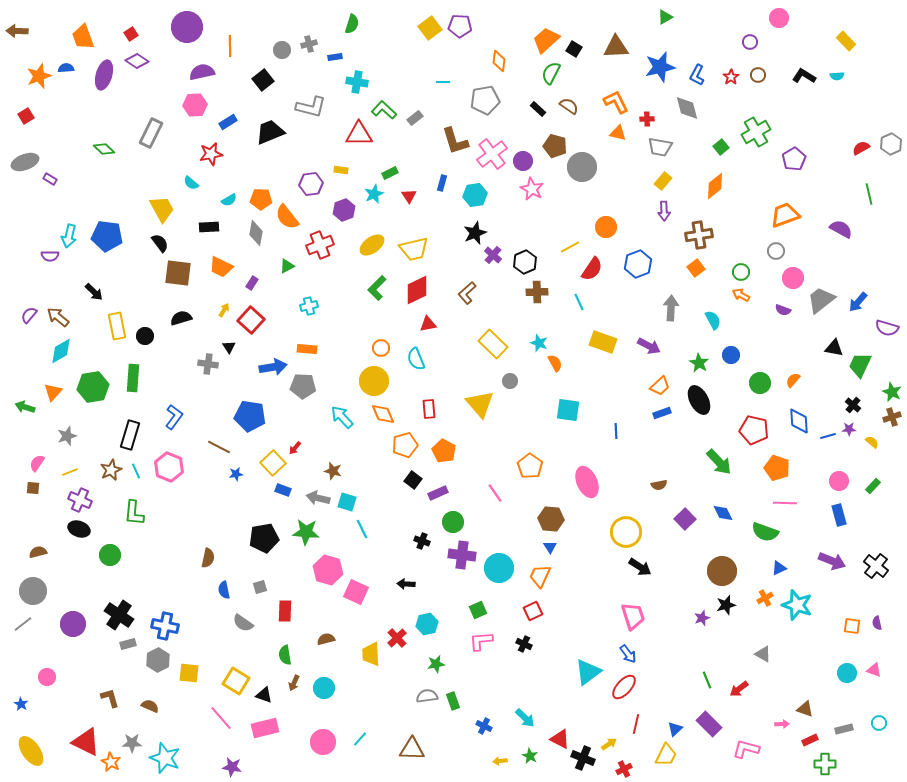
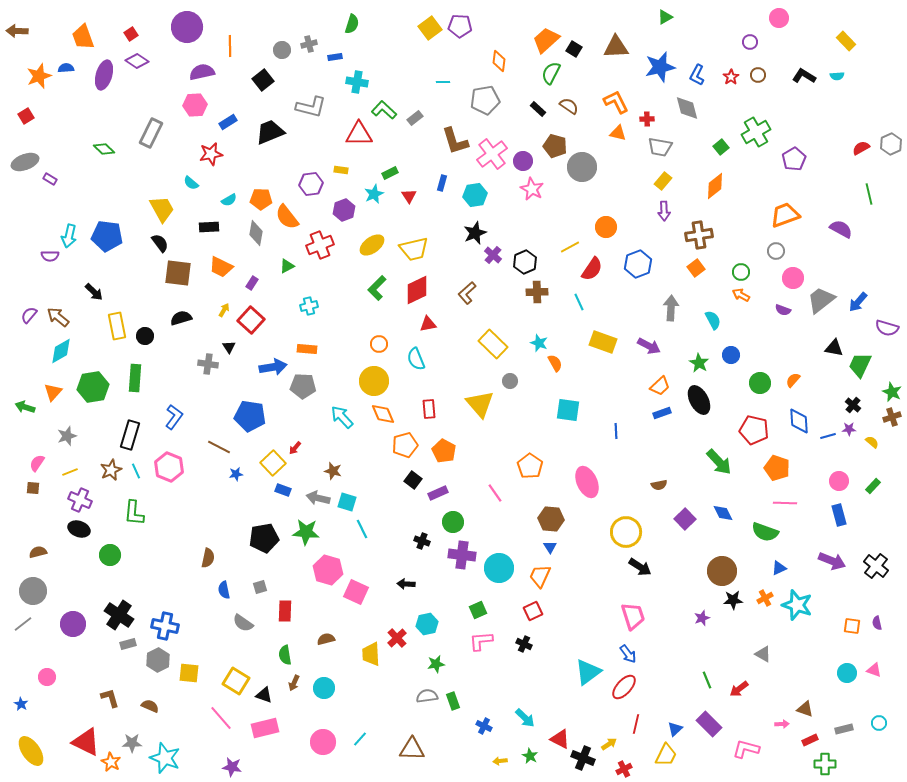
orange circle at (381, 348): moved 2 px left, 4 px up
green rectangle at (133, 378): moved 2 px right
black star at (726, 605): moved 7 px right, 5 px up; rotated 12 degrees clockwise
